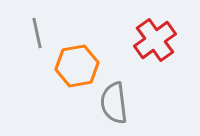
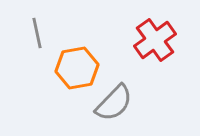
orange hexagon: moved 2 px down
gray semicircle: rotated 129 degrees counterclockwise
